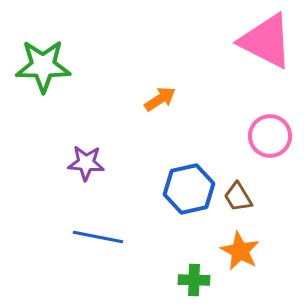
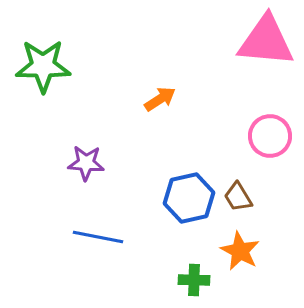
pink triangle: rotated 22 degrees counterclockwise
blue hexagon: moved 9 px down
